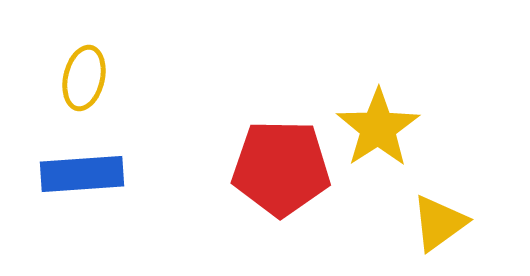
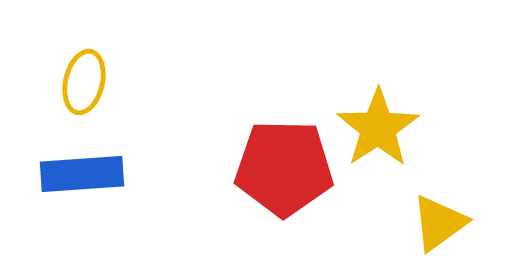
yellow ellipse: moved 4 px down
red pentagon: moved 3 px right
